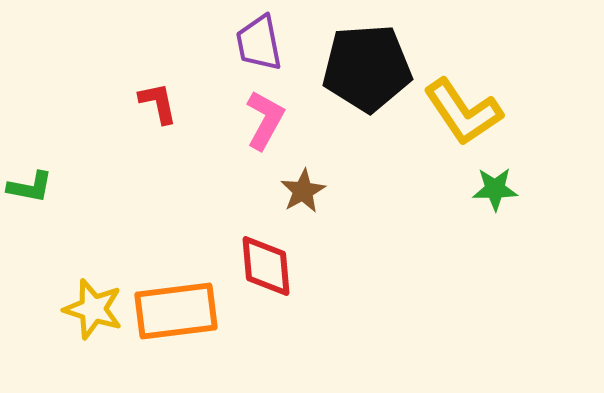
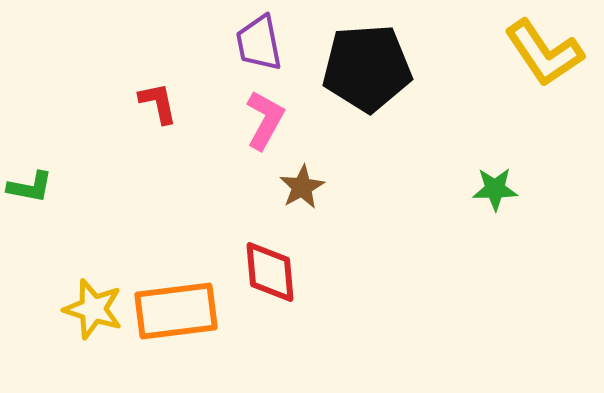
yellow L-shape: moved 81 px right, 59 px up
brown star: moved 1 px left, 4 px up
red diamond: moved 4 px right, 6 px down
